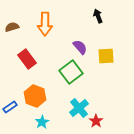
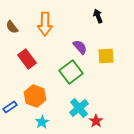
brown semicircle: rotated 112 degrees counterclockwise
